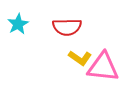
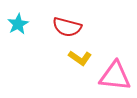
red semicircle: rotated 16 degrees clockwise
pink triangle: moved 12 px right, 9 px down
